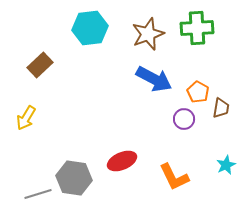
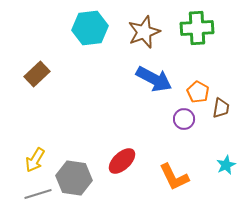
brown star: moved 4 px left, 2 px up
brown rectangle: moved 3 px left, 9 px down
yellow arrow: moved 9 px right, 42 px down
red ellipse: rotated 20 degrees counterclockwise
